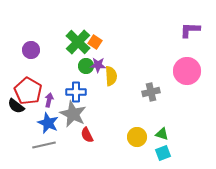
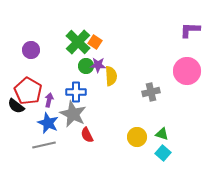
cyan square: rotated 28 degrees counterclockwise
